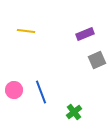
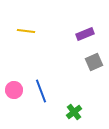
gray square: moved 3 px left, 2 px down
blue line: moved 1 px up
